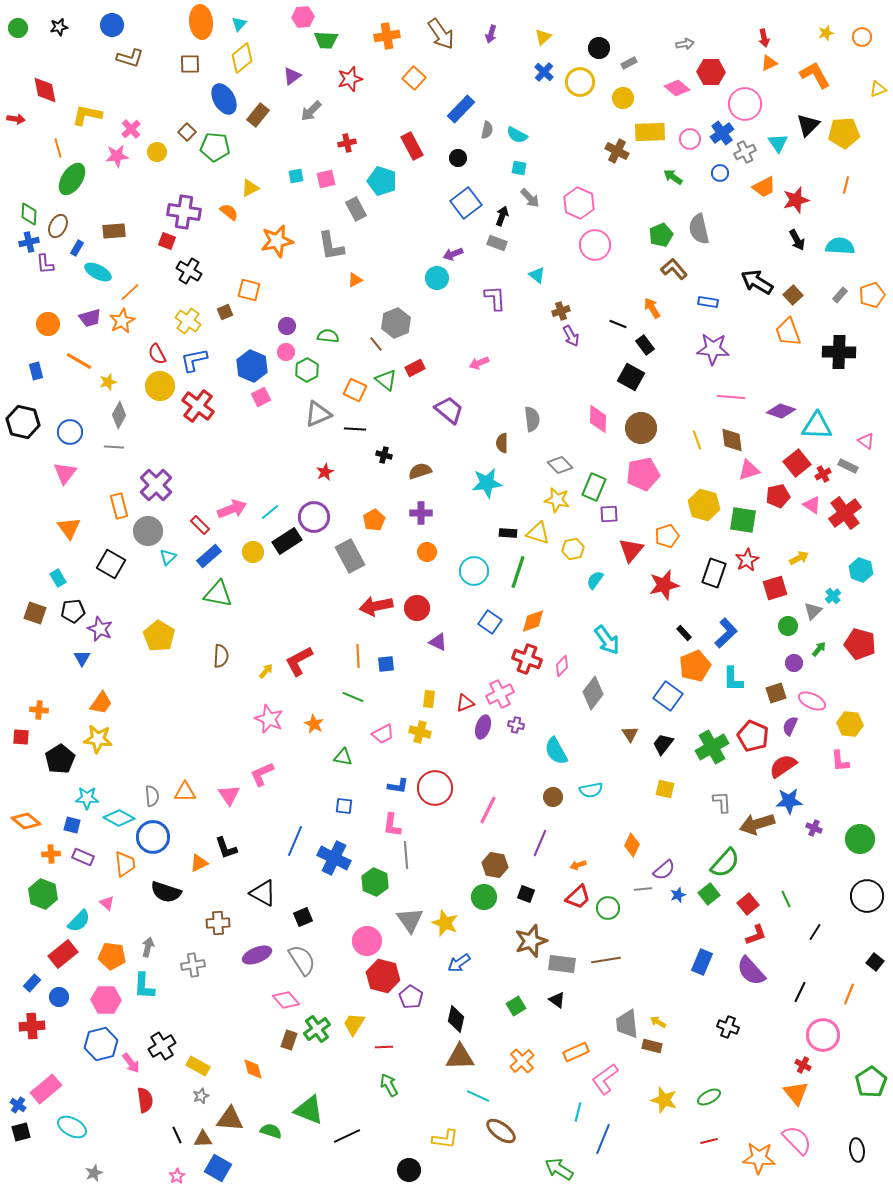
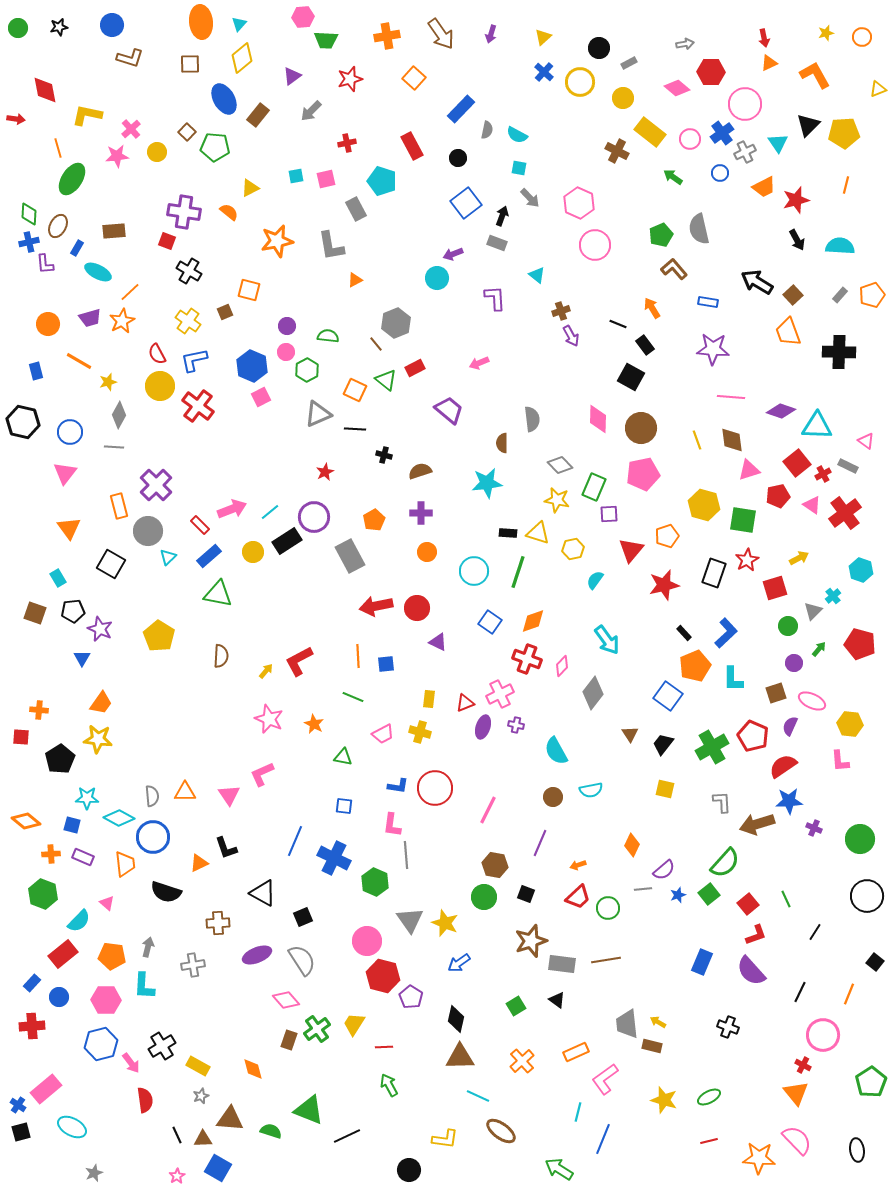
yellow rectangle at (650, 132): rotated 40 degrees clockwise
